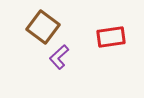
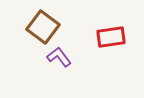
purple L-shape: rotated 95 degrees clockwise
